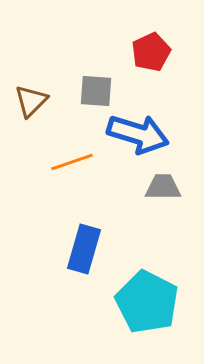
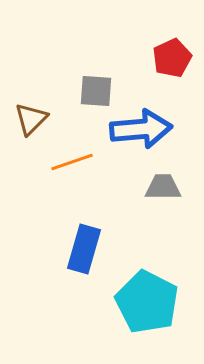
red pentagon: moved 21 px right, 6 px down
brown triangle: moved 18 px down
blue arrow: moved 3 px right, 5 px up; rotated 22 degrees counterclockwise
